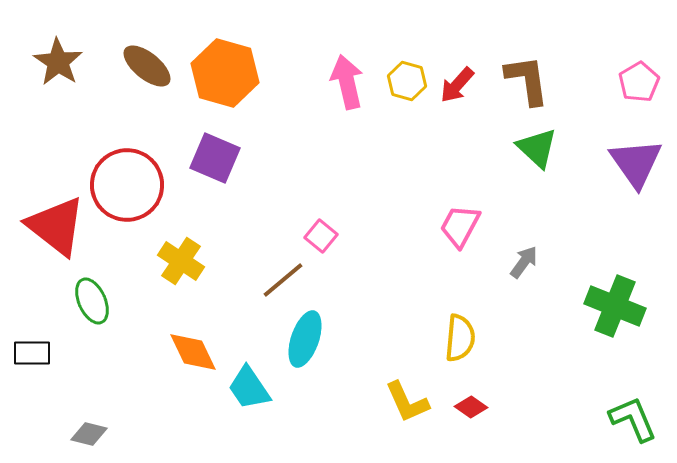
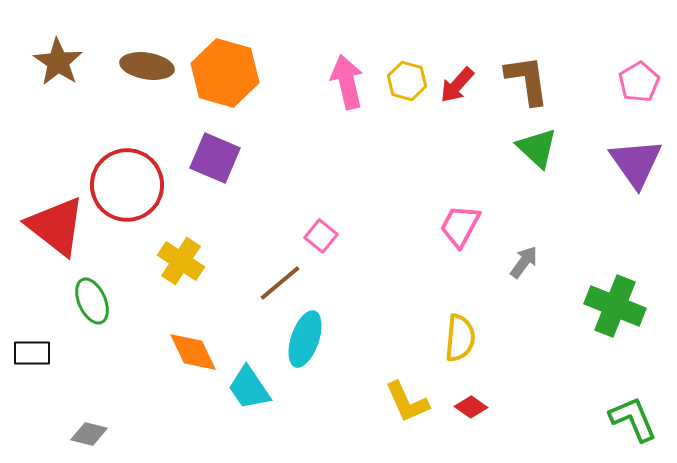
brown ellipse: rotated 30 degrees counterclockwise
brown line: moved 3 px left, 3 px down
